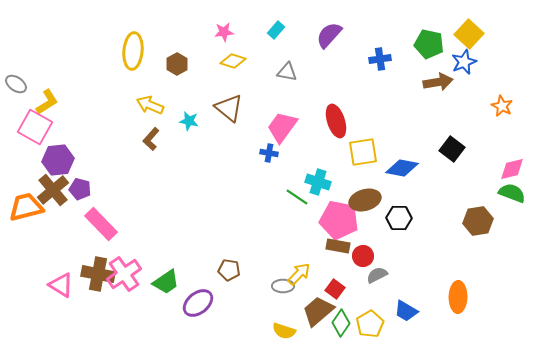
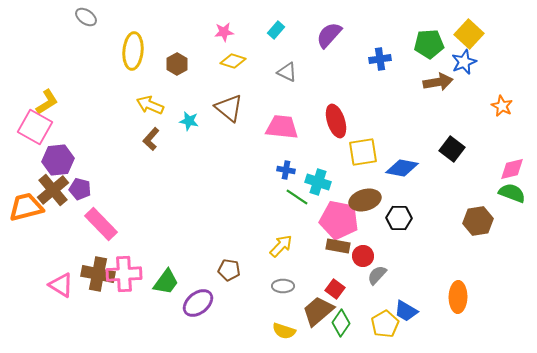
green pentagon at (429, 44): rotated 16 degrees counterclockwise
gray triangle at (287, 72): rotated 15 degrees clockwise
gray ellipse at (16, 84): moved 70 px right, 67 px up
pink trapezoid at (282, 127): rotated 60 degrees clockwise
blue cross at (269, 153): moved 17 px right, 17 px down
pink cross at (124, 274): rotated 32 degrees clockwise
yellow arrow at (299, 274): moved 18 px left, 28 px up
gray semicircle at (377, 275): rotated 20 degrees counterclockwise
green trapezoid at (166, 282): rotated 20 degrees counterclockwise
yellow pentagon at (370, 324): moved 15 px right
